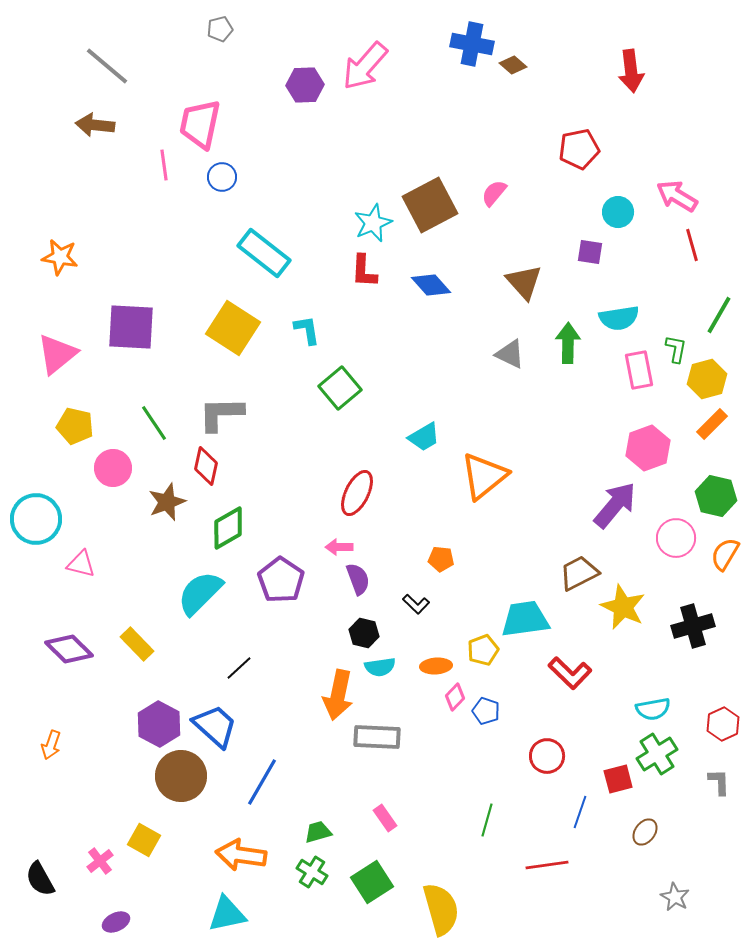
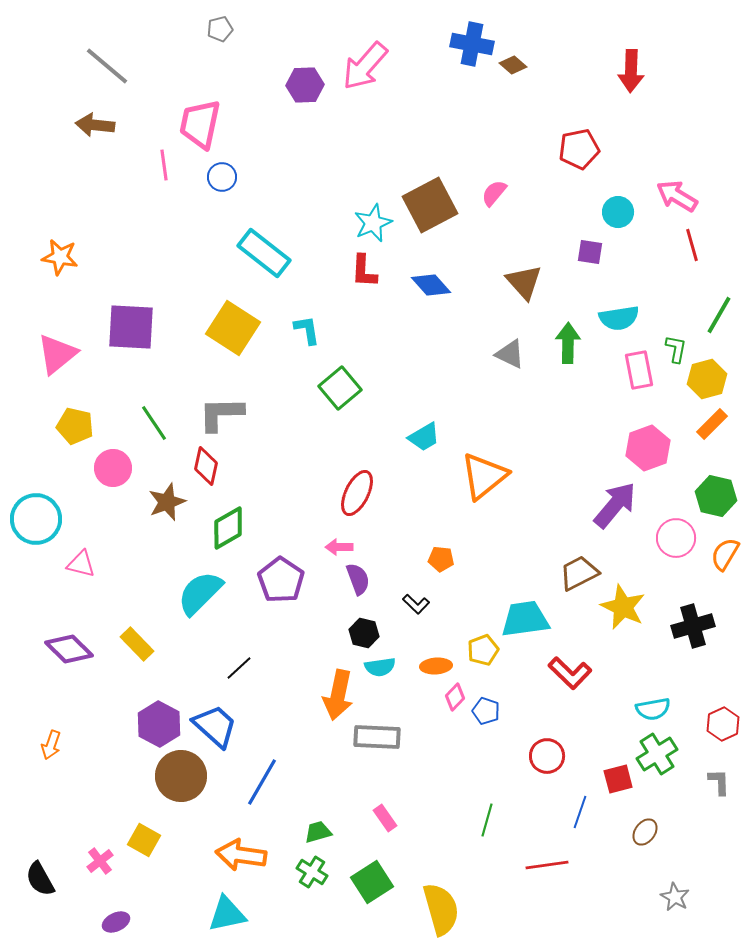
red arrow at (631, 71): rotated 9 degrees clockwise
